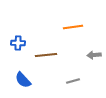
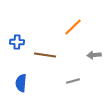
orange line: rotated 36 degrees counterclockwise
blue cross: moved 1 px left, 1 px up
brown line: moved 1 px left; rotated 15 degrees clockwise
blue semicircle: moved 2 px left, 3 px down; rotated 48 degrees clockwise
